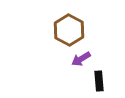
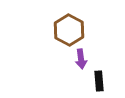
purple arrow: rotated 66 degrees counterclockwise
